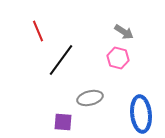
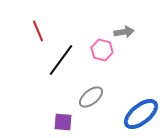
gray arrow: rotated 42 degrees counterclockwise
pink hexagon: moved 16 px left, 8 px up
gray ellipse: moved 1 px right, 1 px up; rotated 25 degrees counterclockwise
blue ellipse: rotated 57 degrees clockwise
